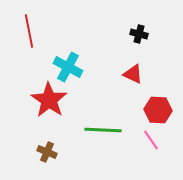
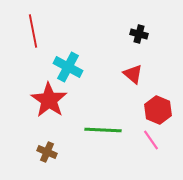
red line: moved 4 px right
red triangle: rotated 15 degrees clockwise
red hexagon: rotated 20 degrees clockwise
